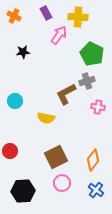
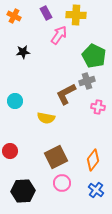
yellow cross: moved 2 px left, 2 px up
green pentagon: moved 2 px right, 2 px down
